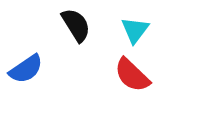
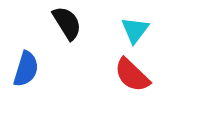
black semicircle: moved 9 px left, 2 px up
blue semicircle: rotated 39 degrees counterclockwise
